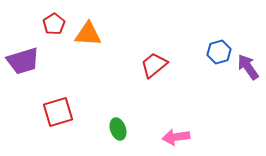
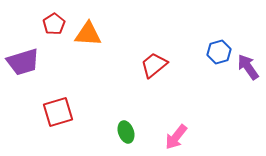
purple trapezoid: moved 1 px down
green ellipse: moved 8 px right, 3 px down
pink arrow: rotated 44 degrees counterclockwise
